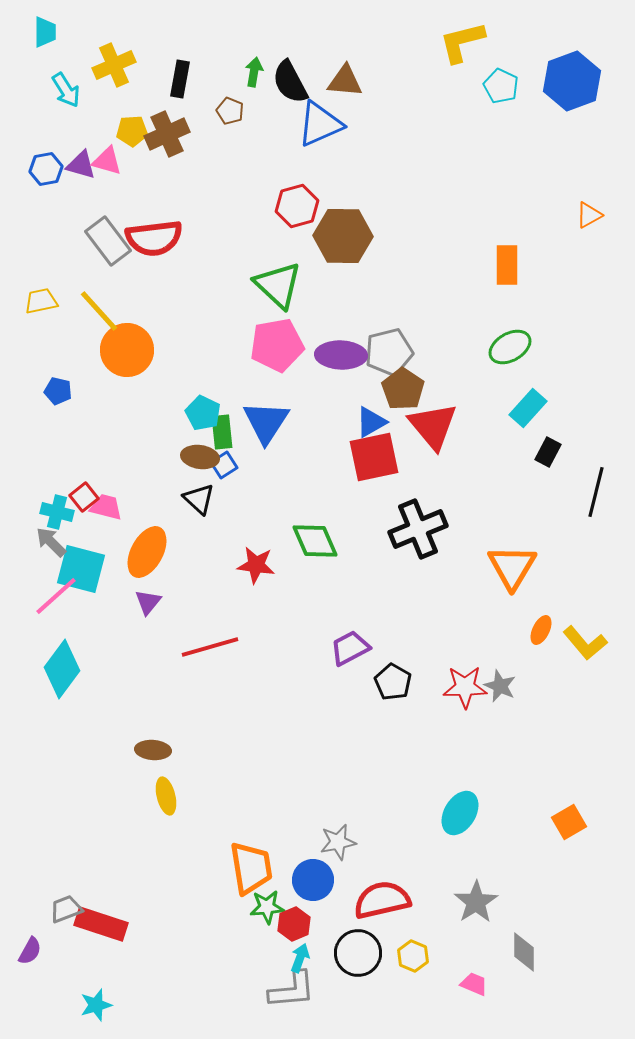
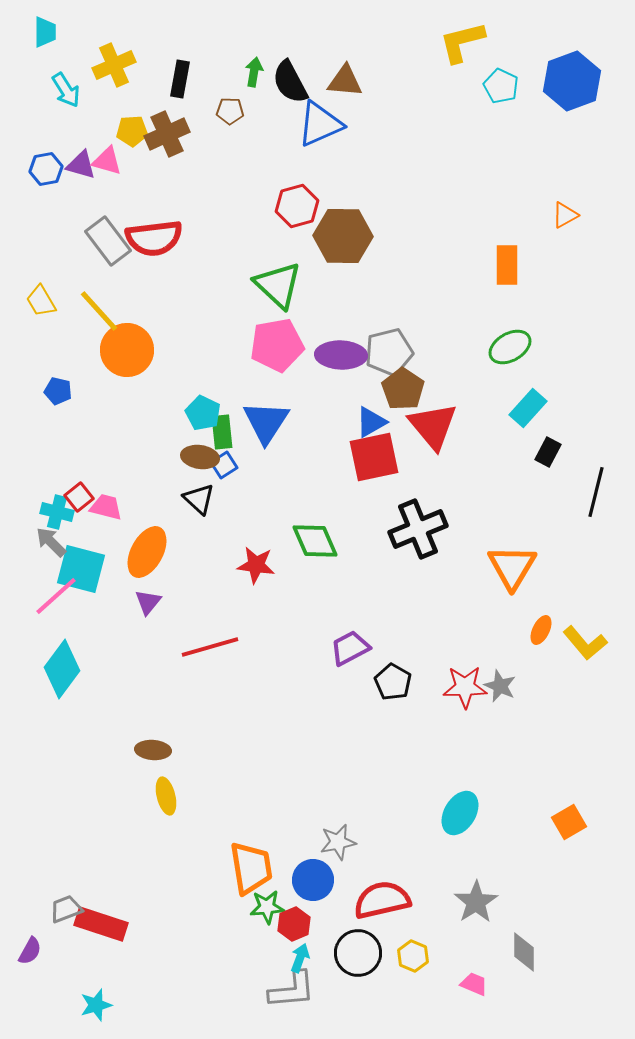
brown pentagon at (230, 111): rotated 20 degrees counterclockwise
orange triangle at (589, 215): moved 24 px left
yellow trapezoid at (41, 301): rotated 108 degrees counterclockwise
red square at (84, 497): moved 5 px left
